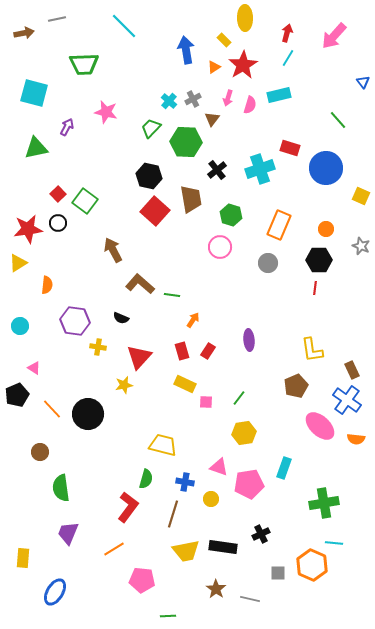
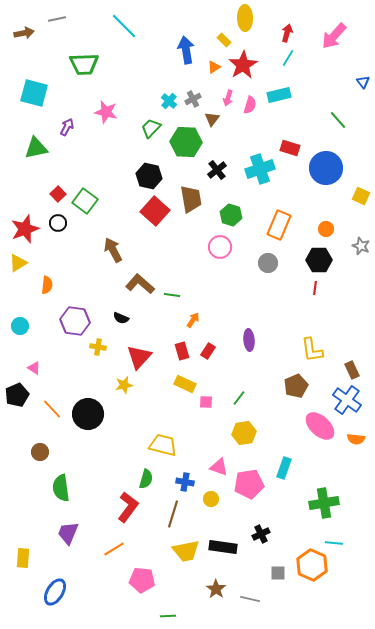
red star at (28, 229): moved 3 px left; rotated 12 degrees counterclockwise
